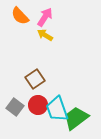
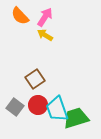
green trapezoid: rotated 20 degrees clockwise
